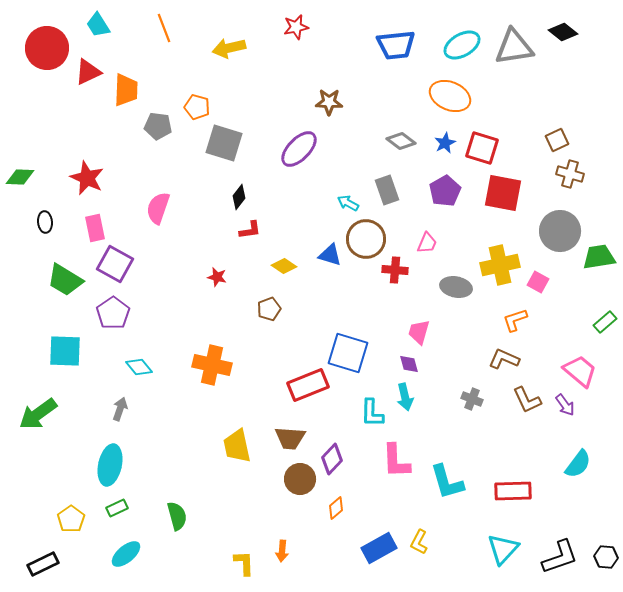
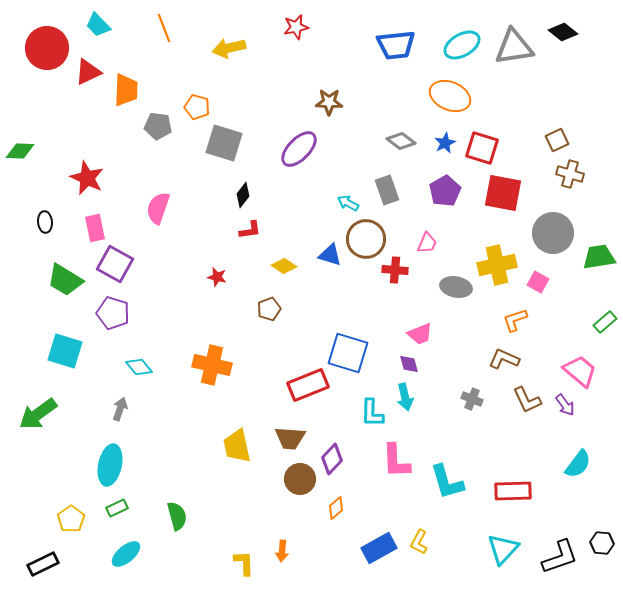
cyan trapezoid at (98, 25): rotated 12 degrees counterclockwise
green diamond at (20, 177): moved 26 px up
black diamond at (239, 197): moved 4 px right, 2 px up
gray circle at (560, 231): moved 7 px left, 2 px down
yellow cross at (500, 265): moved 3 px left
purple pentagon at (113, 313): rotated 20 degrees counterclockwise
pink trapezoid at (419, 332): moved 1 px right, 2 px down; rotated 128 degrees counterclockwise
cyan square at (65, 351): rotated 15 degrees clockwise
black hexagon at (606, 557): moved 4 px left, 14 px up
